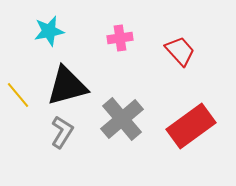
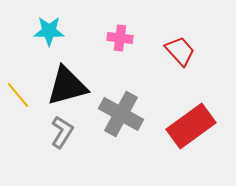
cyan star: rotated 12 degrees clockwise
pink cross: rotated 15 degrees clockwise
gray cross: moved 1 px left, 5 px up; rotated 21 degrees counterclockwise
